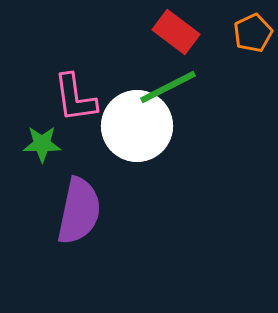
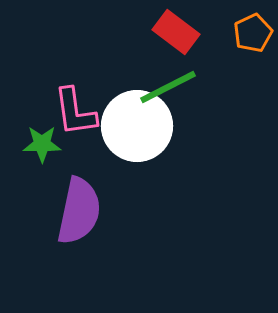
pink L-shape: moved 14 px down
